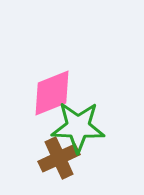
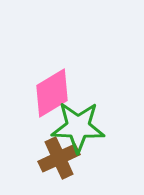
pink diamond: rotated 9 degrees counterclockwise
